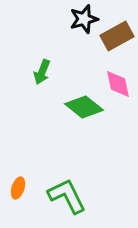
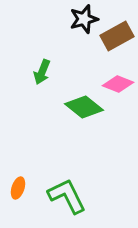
pink diamond: rotated 56 degrees counterclockwise
